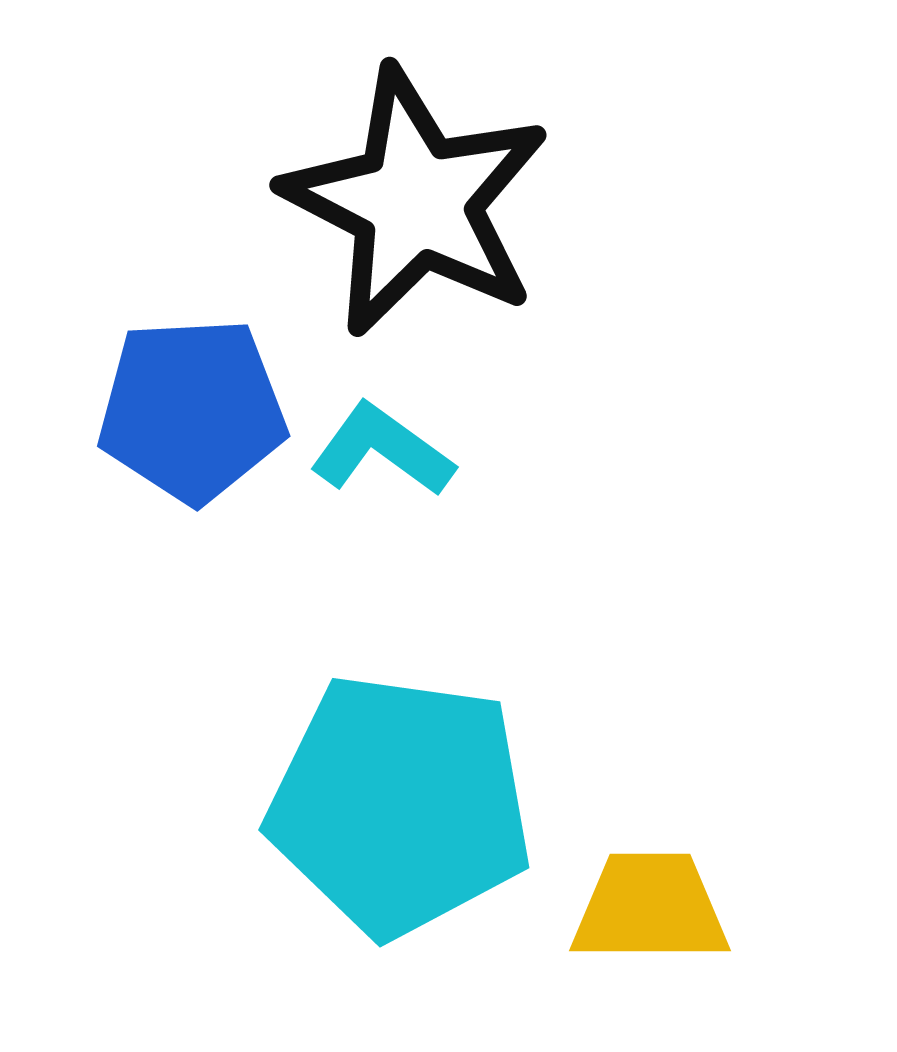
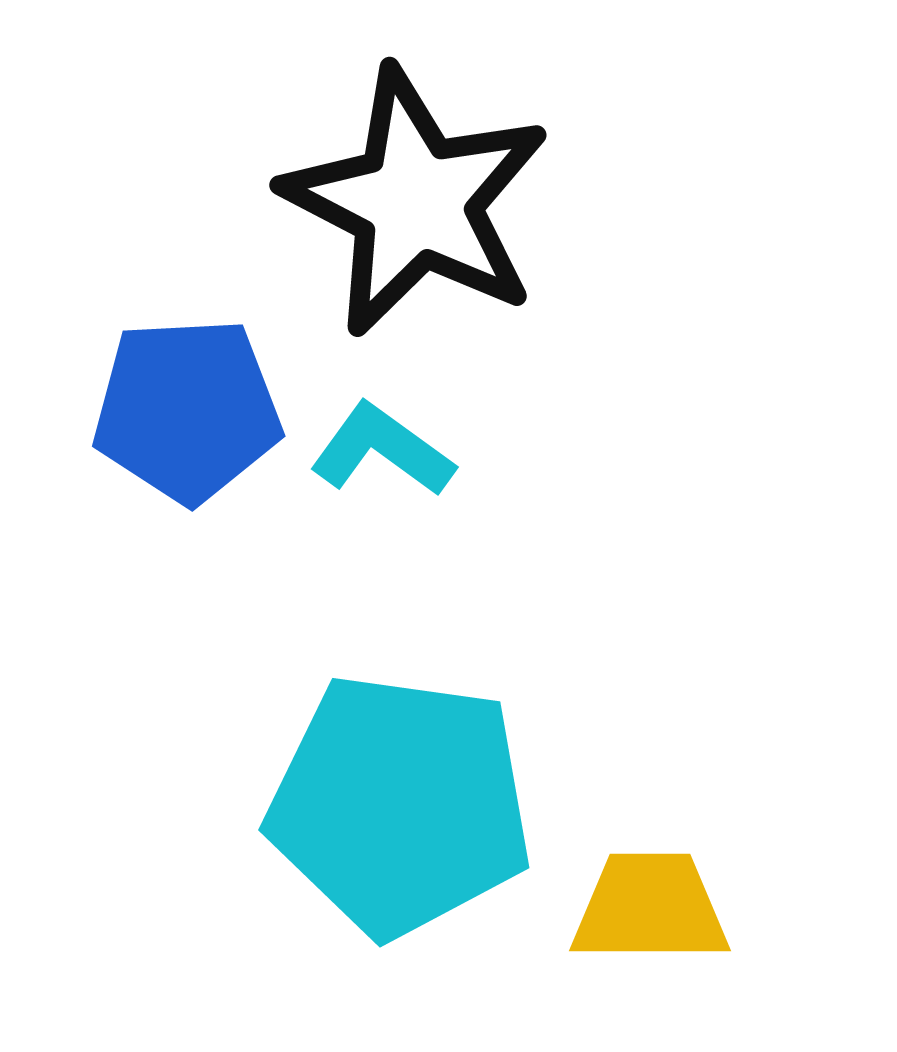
blue pentagon: moved 5 px left
